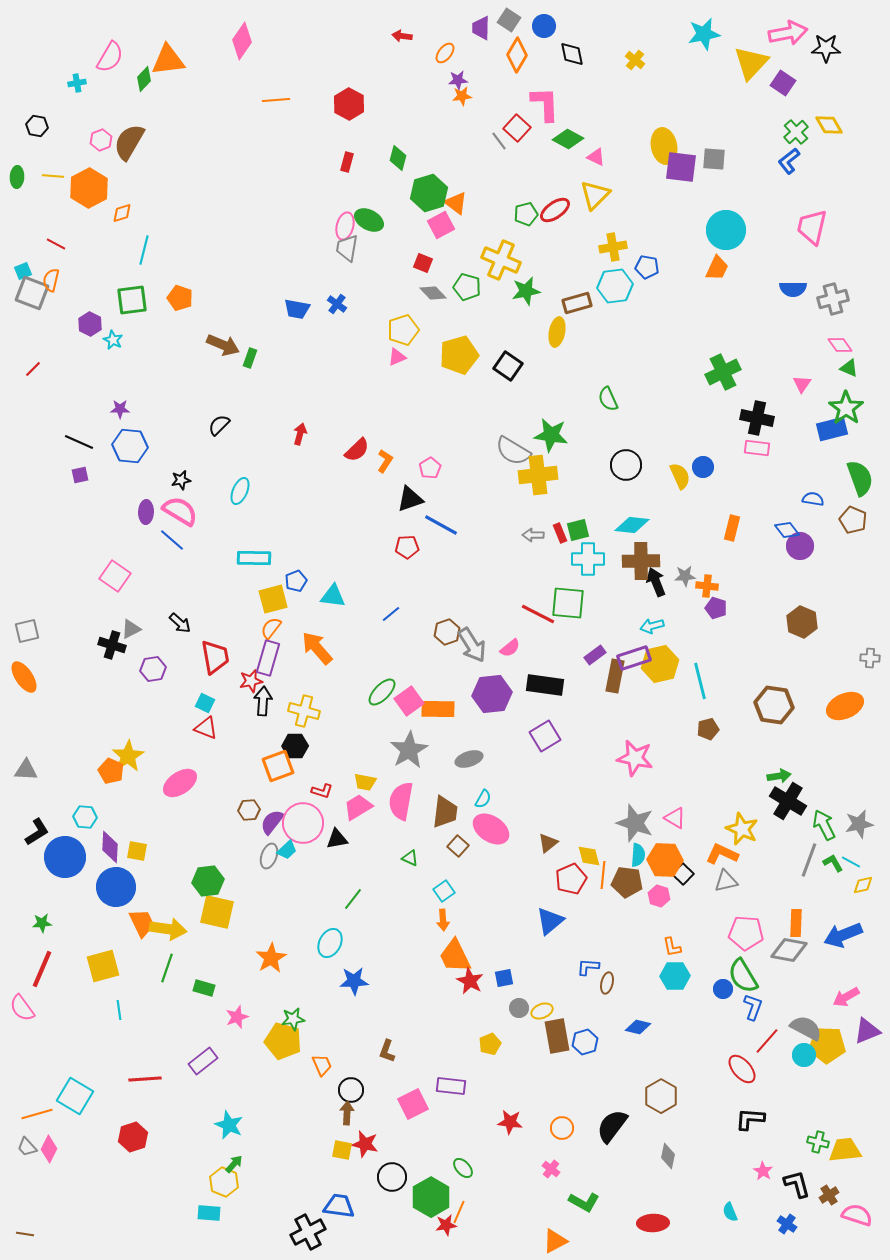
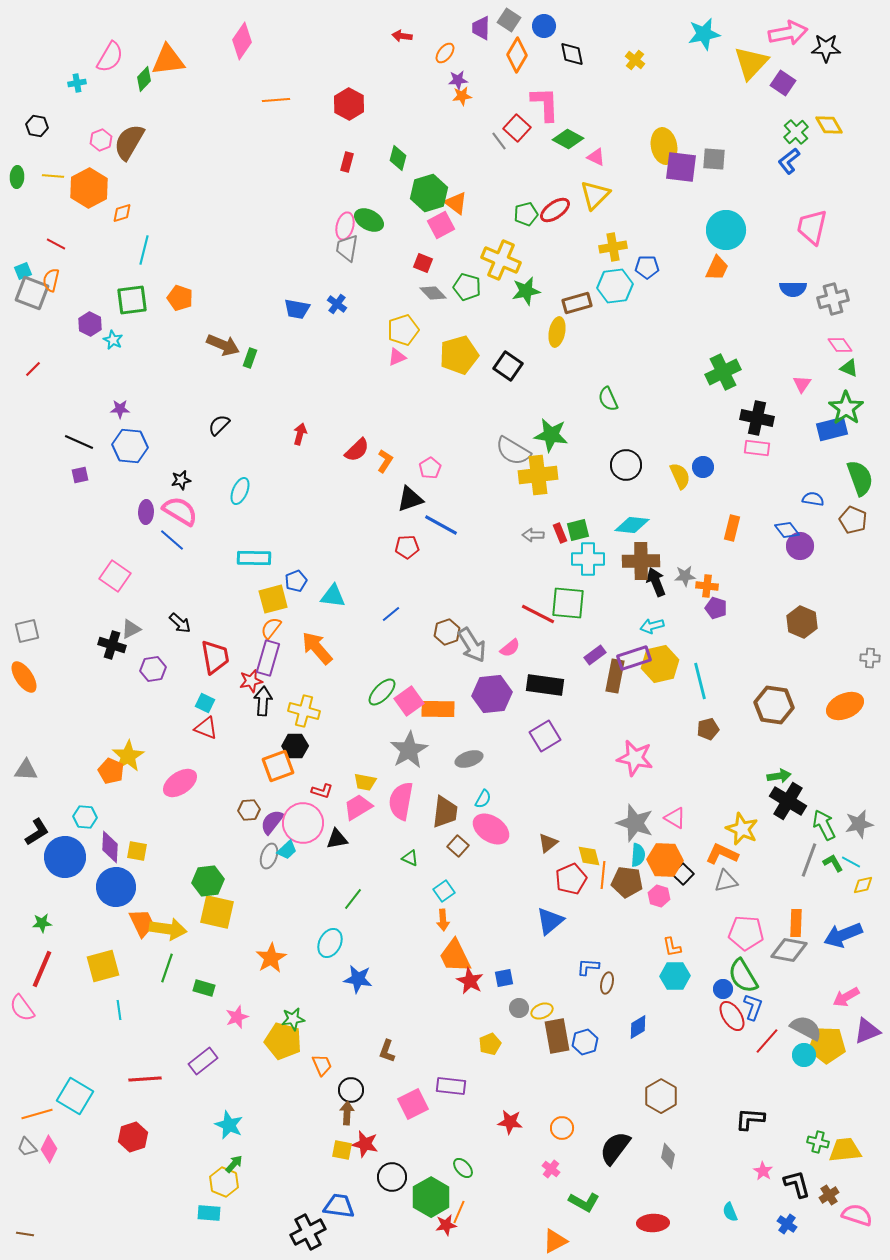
blue pentagon at (647, 267): rotated 10 degrees counterclockwise
blue star at (354, 981): moved 4 px right, 2 px up; rotated 12 degrees clockwise
blue diamond at (638, 1027): rotated 45 degrees counterclockwise
red ellipse at (742, 1069): moved 10 px left, 53 px up; rotated 8 degrees clockwise
black semicircle at (612, 1126): moved 3 px right, 22 px down
